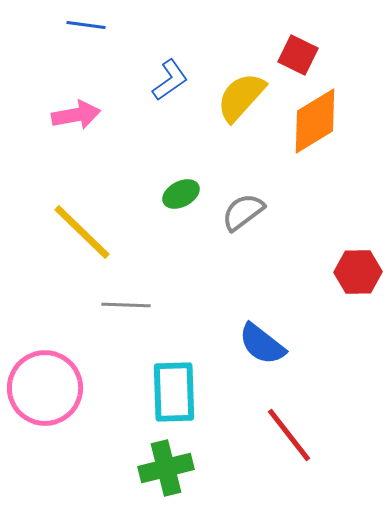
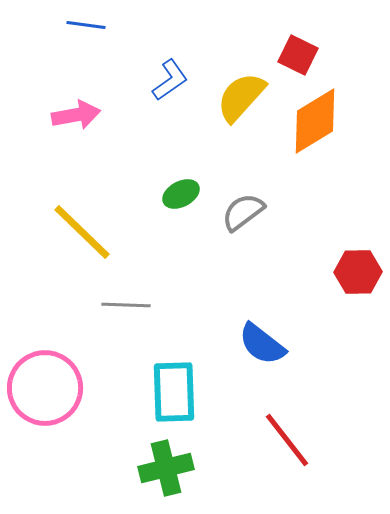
red line: moved 2 px left, 5 px down
